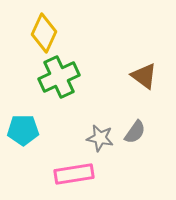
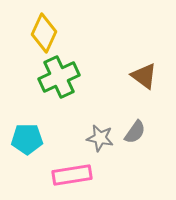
cyan pentagon: moved 4 px right, 9 px down
pink rectangle: moved 2 px left, 1 px down
